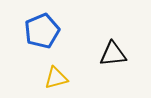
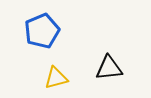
black triangle: moved 4 px left, 14 px down
